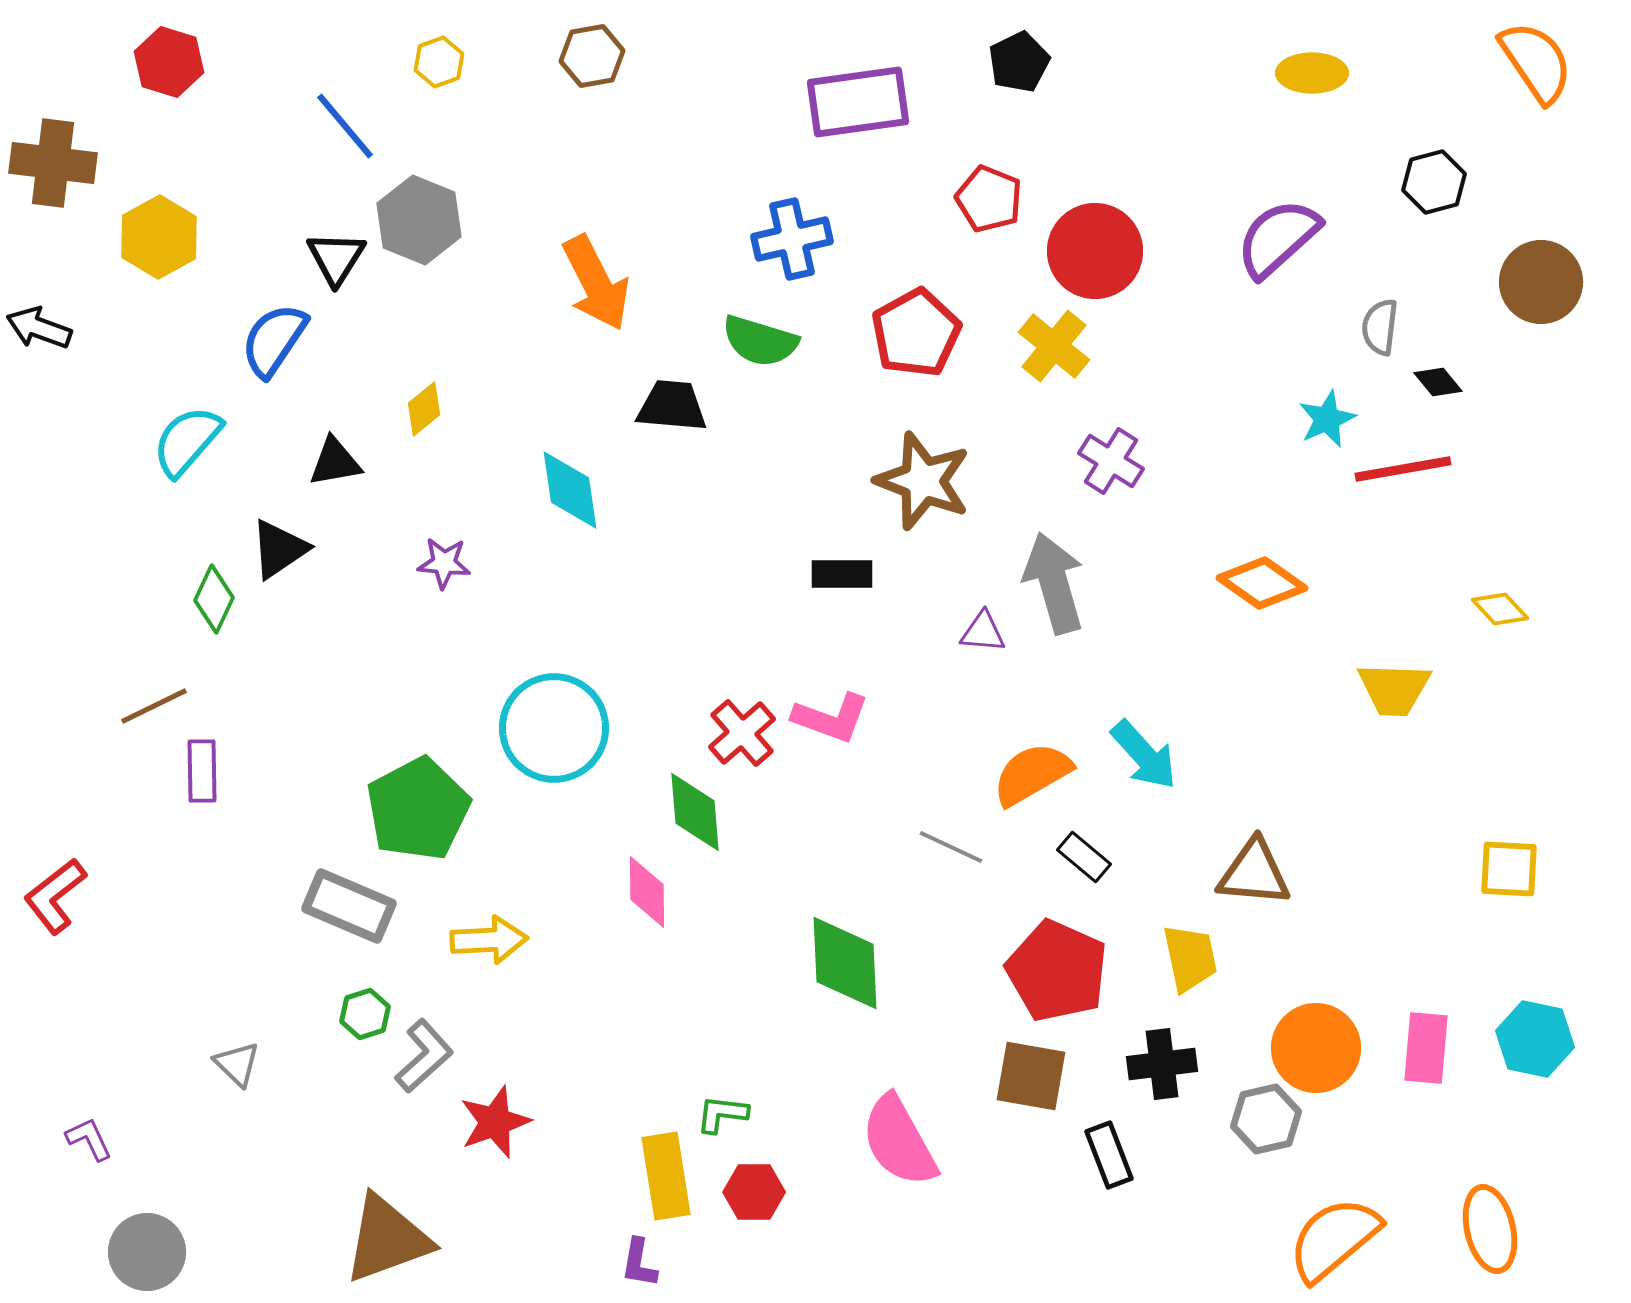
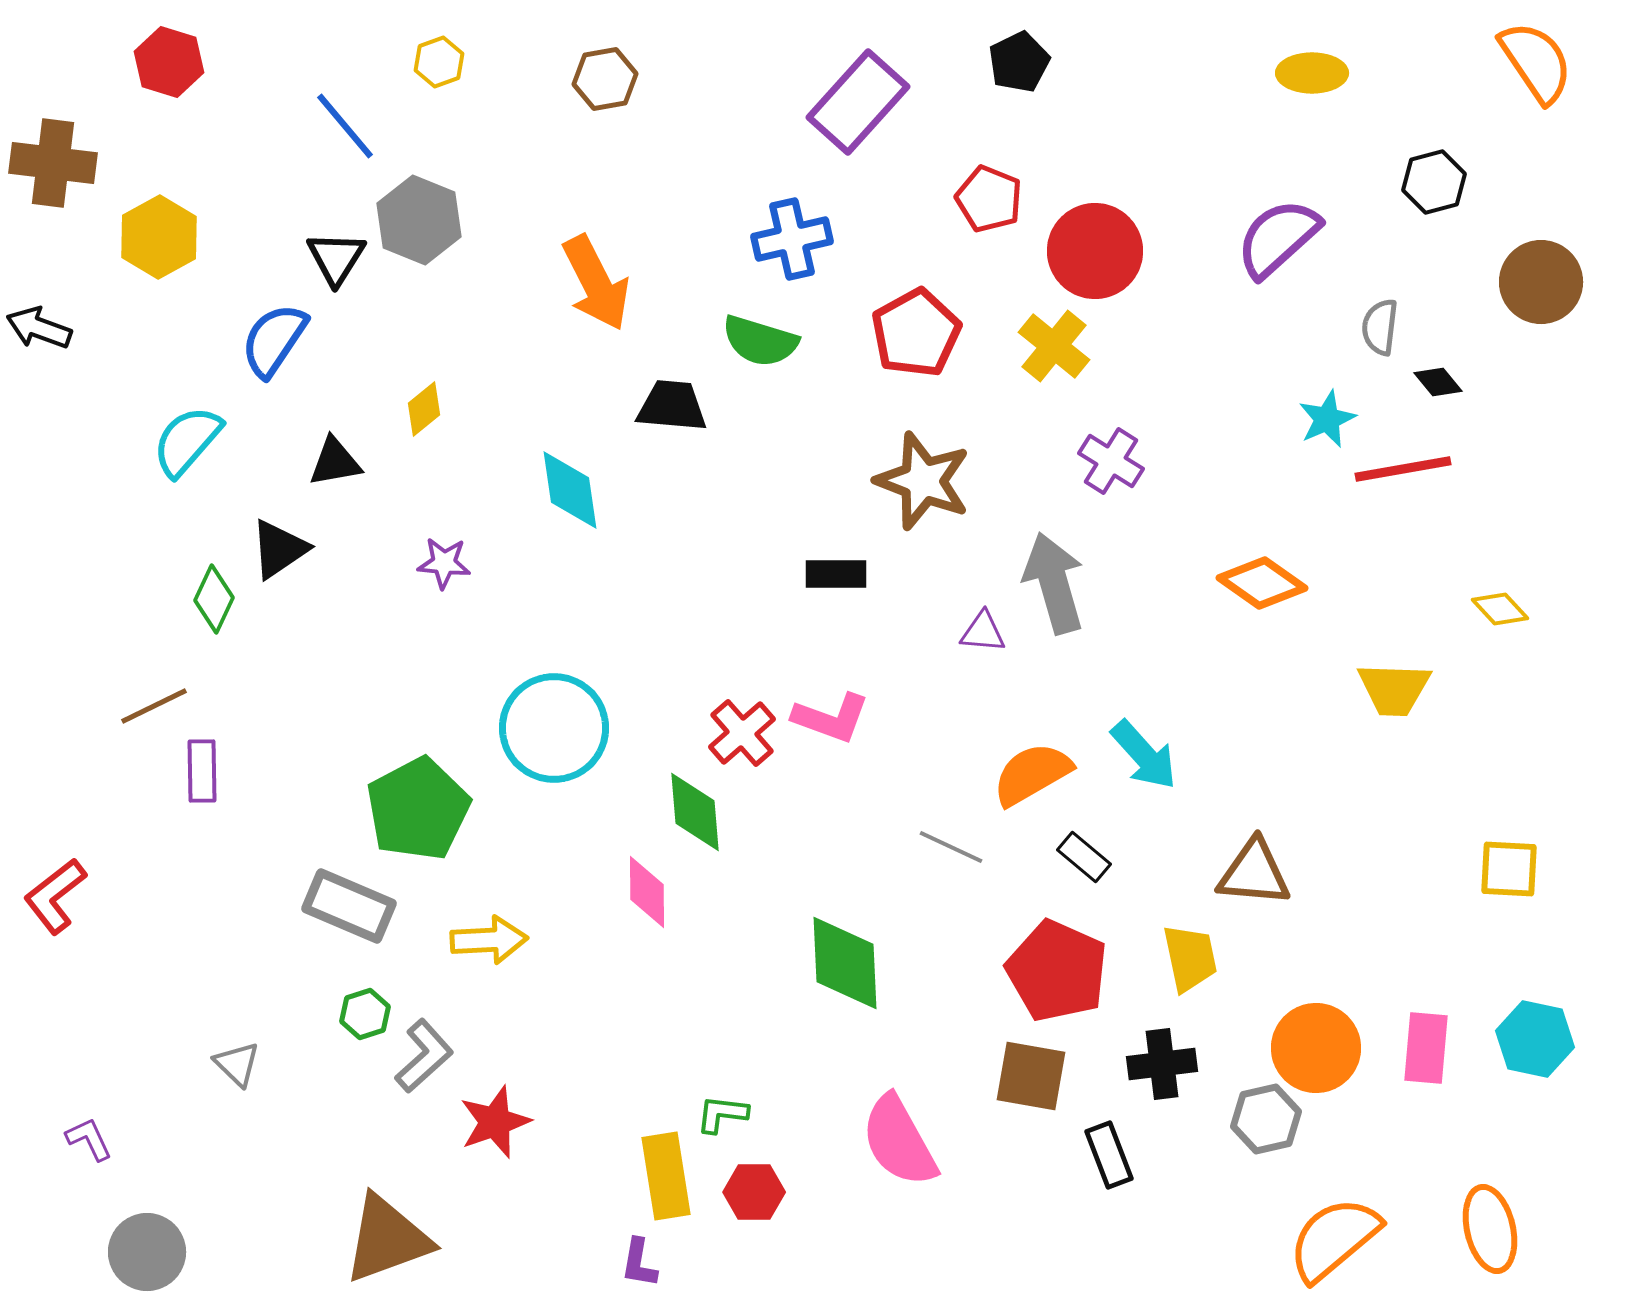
brown hexagon at (592, 56): moved 13 px right, 23 px down
purple rectangle at (858, 102): rotated 40 degrees counterclockwise
black rectangle at (842, 574): moved 6 px left
